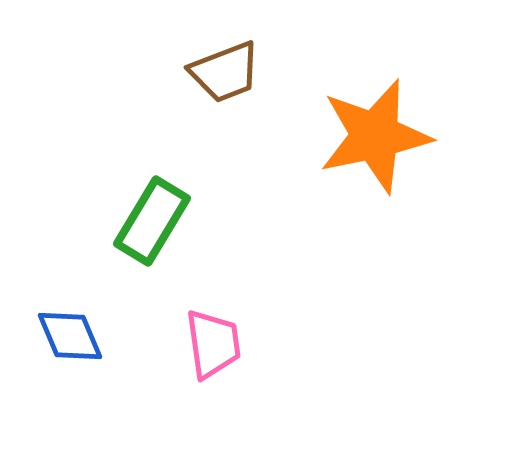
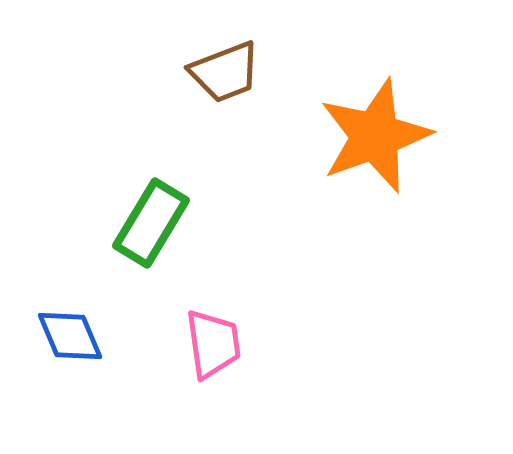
orange star: rotated 8 degrees counterclockwise
green rectangle: moved 1 px left, 2 px down
